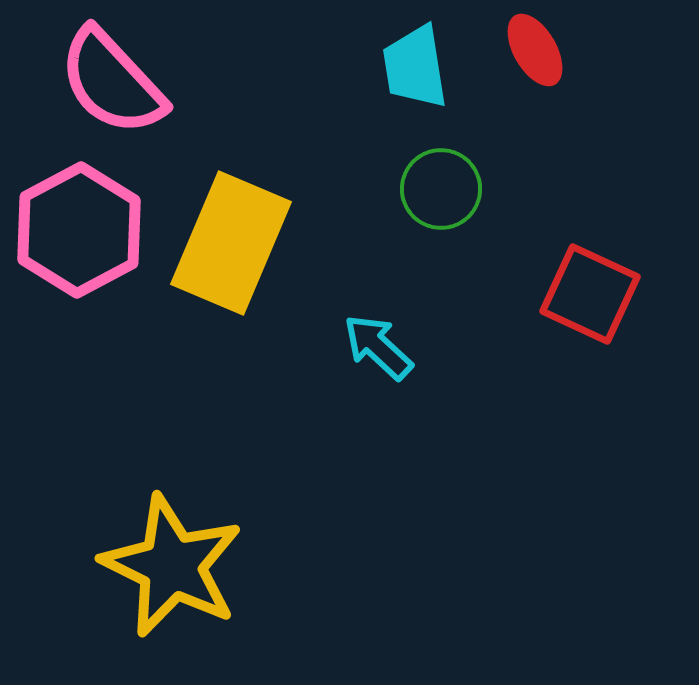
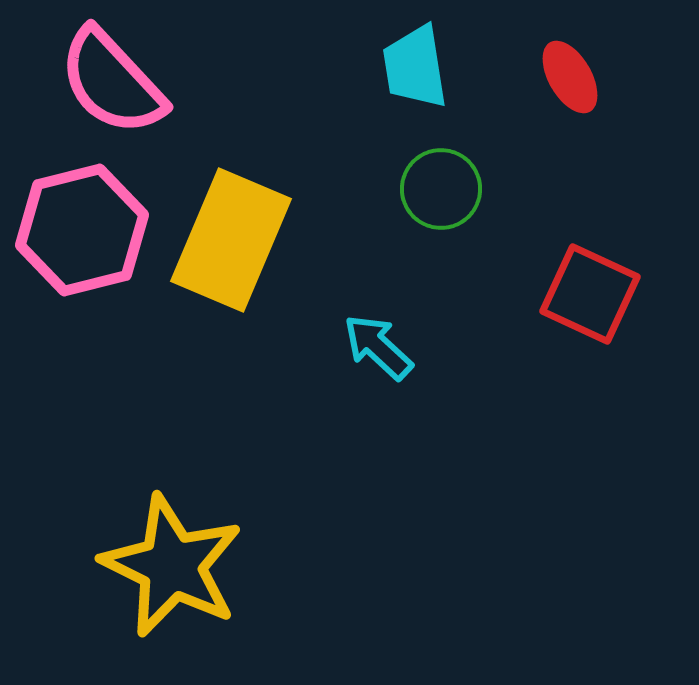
red ellipse: moved 35 px right, 27 px down
pink hexagon: moved 3 px right; rotated 14 degrees clockwise
yellow rectangle: moved 3 px up
